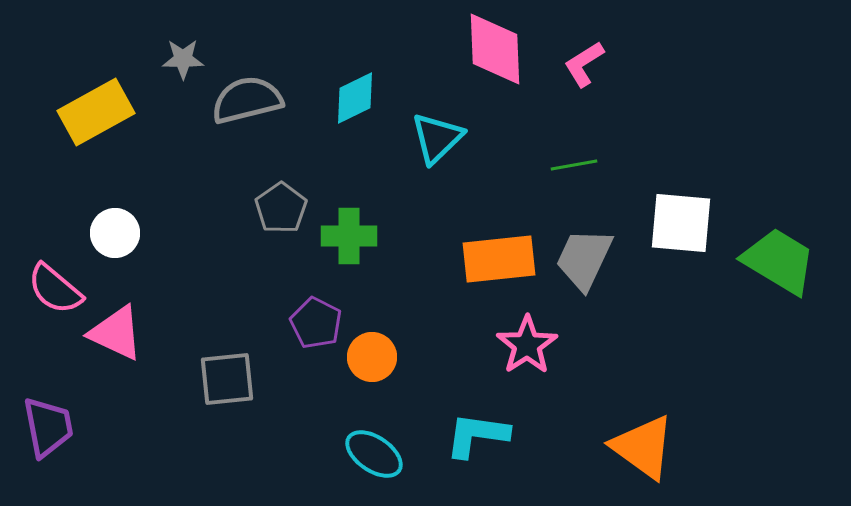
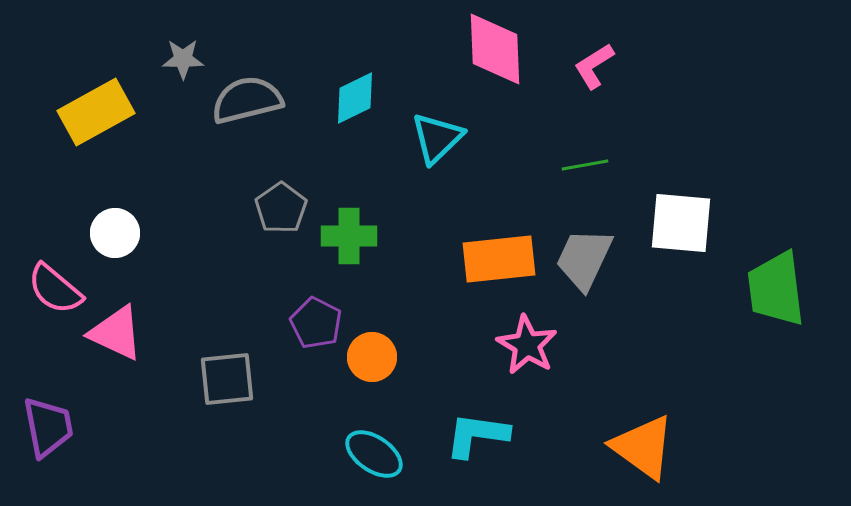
pink L-shape: moved 10 px right, 2 px down
green line: moved 11 px right
green trapezoid: moved 3 px left, 28 px down; rotated 128 degrees counterclockwise
pink star: rotated 8 degrees counterclockwise
